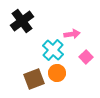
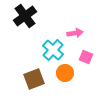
black cross: moved 3 px right, 5 px up
pink arrow: moved 3 px right, 1 px up
pink square: rotated 24 degrees counterclockwise
orange circle: moved 8 px right
